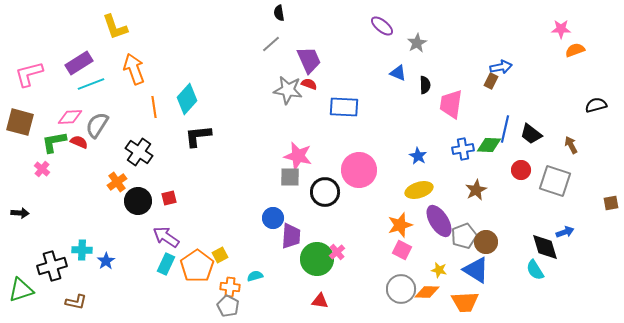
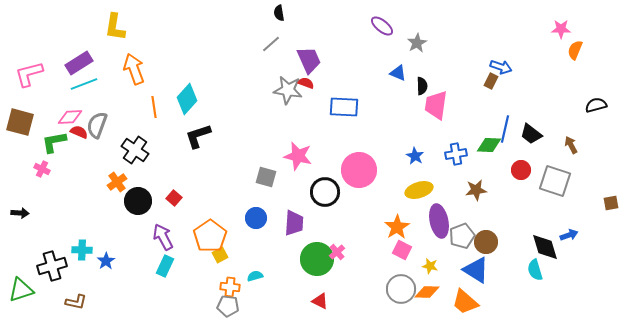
yellow L-shape at (115, 27): rotated 28 degrees clockwise
orange semicircle at (575, 50): rotated 48 degrees counterclockwise
blue arrow at (501, 67): rotated 30 degrees clockwise
cyan line at (91, 84): moved 7 px left
red semicircle at (309, 84): moved 3 px left, 1 px up
black semicircle at (425, 85): moved 3 px left, 1 px down
pink trapezoid at (451, 104): moved 15 px left, 1 px down
gray semicircle at (97, 125): rotated 12 degrees counterclockwise
black L-shape at (198, 136): rotated 12 degrees counterclockwise
red semicircle at (79, 142): moved 10 px up
blue cross at (463, 149): moved 7 px left, 5 px down
black cross at (139, 152): moved 4 px left, 2 px up
blue star at (418, 156): moved 3 px left
pink cross at (42, 169): rotated 14 degrees counterclockwise
gray square at (290, 177): moved 24 px left; rotated 15 degrees clockwise
brown star at (476, 190): rotated 20 degrees clockwise
red square at (169, 198): moved 5 px right; rotated 35 degrees counterclockwise
blue circle at (273, 218): moved 17 px left
purple ellipse at (439, 221): rotated 20 degrees clockwise
orange star at (400, 225): moved 3 px left, 2 px down; rotated 15 degrees counterclockwise
blue arrow at (565, 232): moved 4 px right, 3 px down
purple trapezoid at (291, 236): moved 3 px right, 13 px up
gray pentagon at (464, 236): moved 2 px left
purple arrow at (166, 237): moved 3 px left; rotated 28 degrees clockwise
cyan rectangle at (166, 264): moved 1 px left, 2 px down
orange pentagon at (197, 266): moved 13 px right, 30 px up
yellow star at (439, 270): moved 9 px left, 4 px up
cyan semicircle at (535, 270): rotated 15 degrees clockwise
red triangle at (320, 301): rotated 18 degrees clockwise
orange trapezoid at (465, 302): rotated 44 degrees clockwise
gray pentagon at (228, 306): rotated 20 degrees counterclockwise
